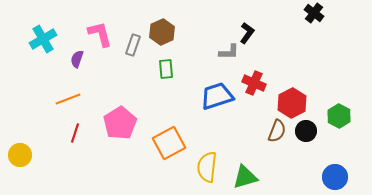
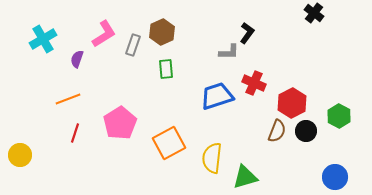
pink L-shape: moved 4 px right; rotated 72 degrees clockwise
yellow semicircle: moved 5 px right, 9 px up
